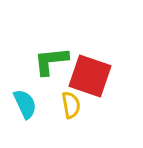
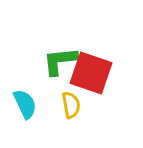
green L-shape: moved 9 px right
red square: moved 1 px right, 3 px up
